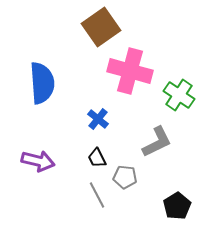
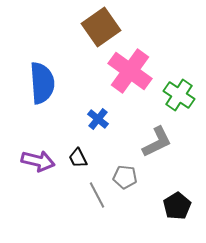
pink cross: rotated 21 degrees clockwise
black trapezoid: moved 19 px left
